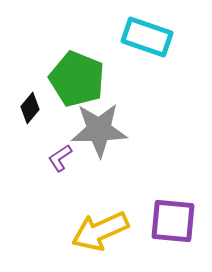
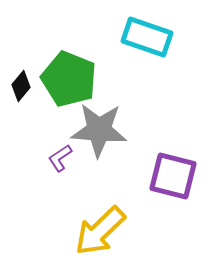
green pentagon: moved 8 px left
black diamond: moved 9 px left, 22 px up
gray star: rotated 6 degrees clockwise
purple square: moved 45 px up; rotated 9 degrees clockwise
yellow arrow: rotated 20 degrees counterclockwise
